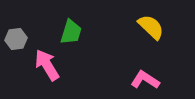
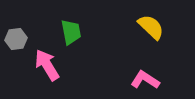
green trapezoid: rotated 28 degrees counterclockwise
